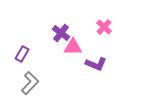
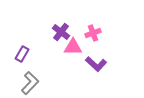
pink cross: moved 11 px left, 6 px down; rotated 28 degrees clockwise
purple cross: moved 1 px up
purple L-shape: rotated 20 degrees clockwise
